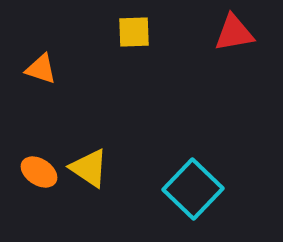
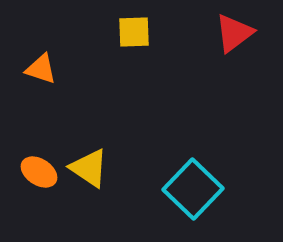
red triangle: rotated 27 degrees counterclockwise
